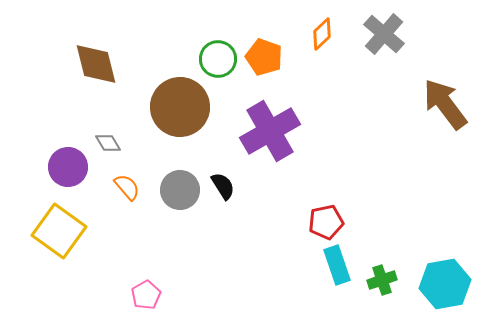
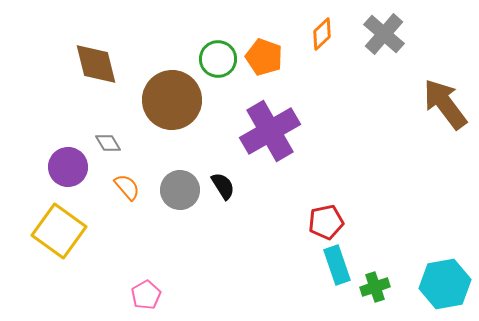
brown circle: moved 8 px left, 7 px up
green cross: moved 7 px left, 7 px down
